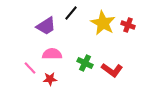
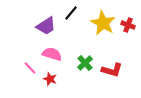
pink semicircle: rotated 18 degrees clockwise
green cross: rotated 21 degrees clockwise
red L-shape: rotated 20 degrees counterclockwise
red star: rotated 24 degrees clockwise
